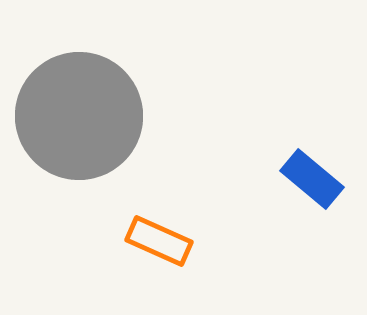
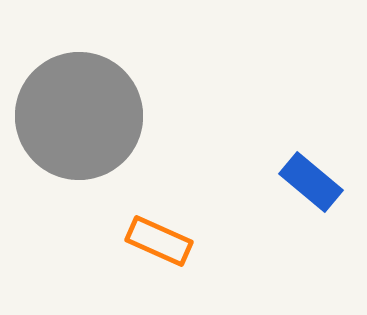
blue rectangle: moved 1 px left, 3 px down
